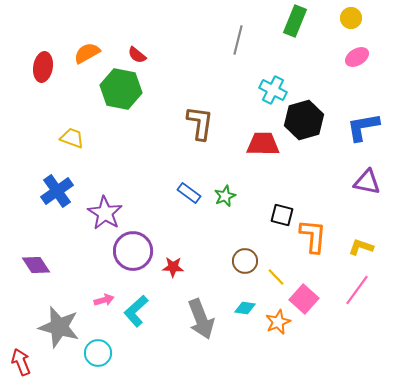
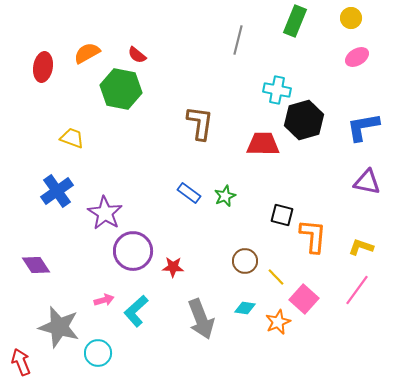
cyan cross: moved 4 px right; rotated 16 degrees counterclockwise
